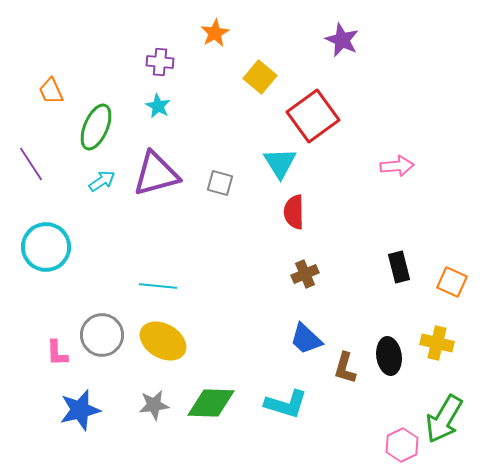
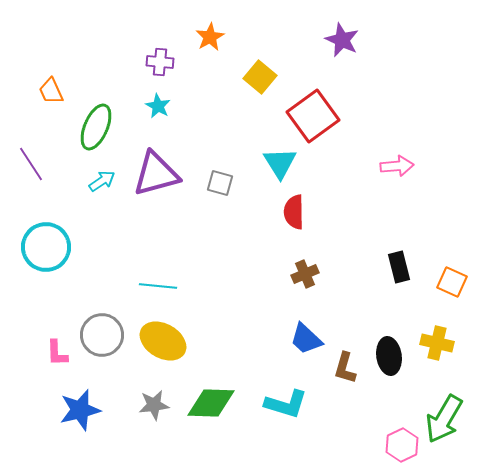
orange star: moved 5 px left, 4 px down
